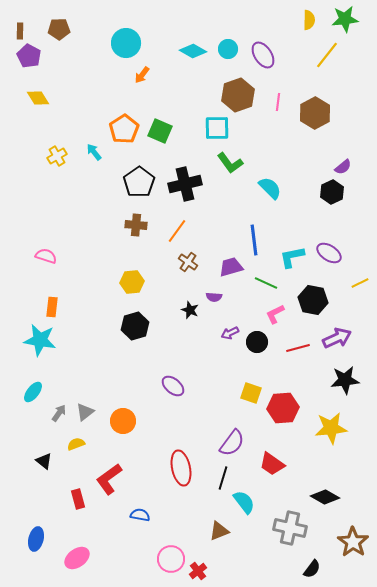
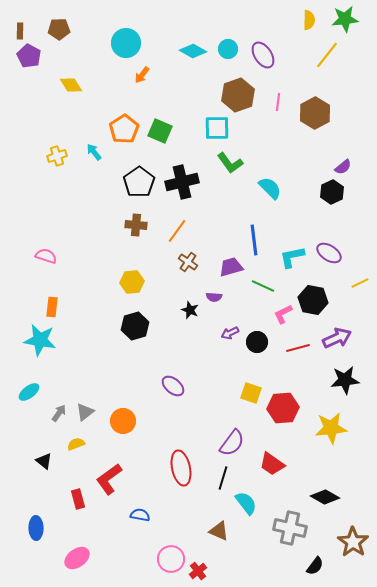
yellow diamond at (38, 98): moved 33 px right, 13 px up
yellow cross at (57, 156): rotated 12 degrees clockwise
black cross at (185, 184): moved 3 px left, 2 px up
green line at (266, 283): moved 3 px left, 3 px down
pink L-shape at (275, 314): moved 8 px right
cyan ellipse at (33, 392): moved 4 px left; rotated 15 degrees clockwise
cyan semicircle at (244, 502): moved 2 px right, 1 px down
brown triangle at (219, 531): rotated 45 degrees clockwise
blue ellipse at (36, 539): moved 11 px up; rotated 15 degrees counterclockwise
black semicircle at (312, 569): moved 3 px right, 3 px up
